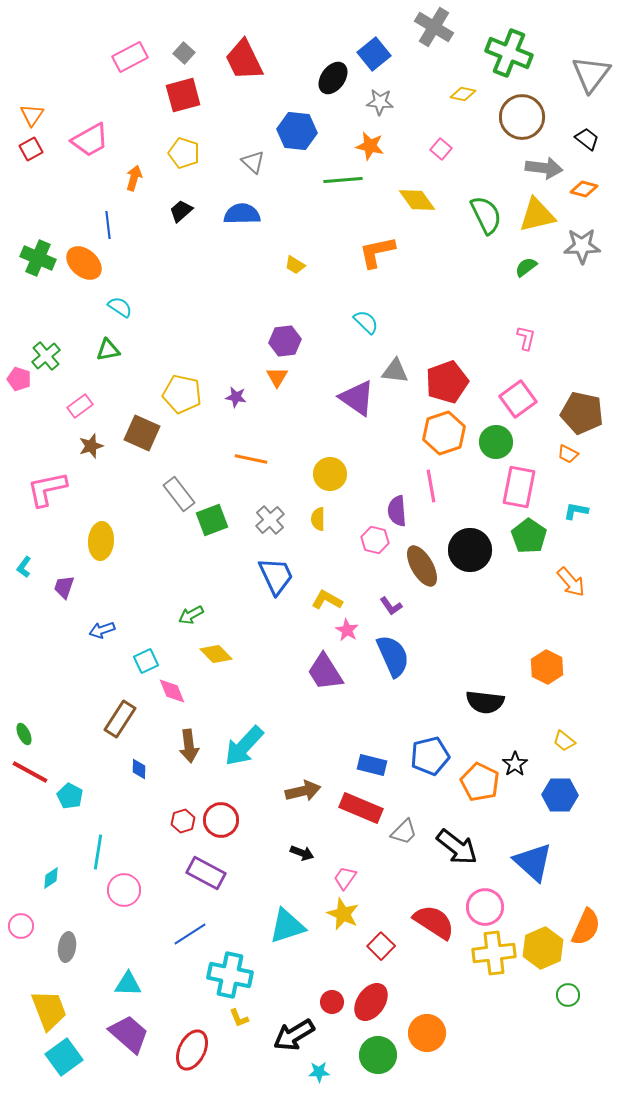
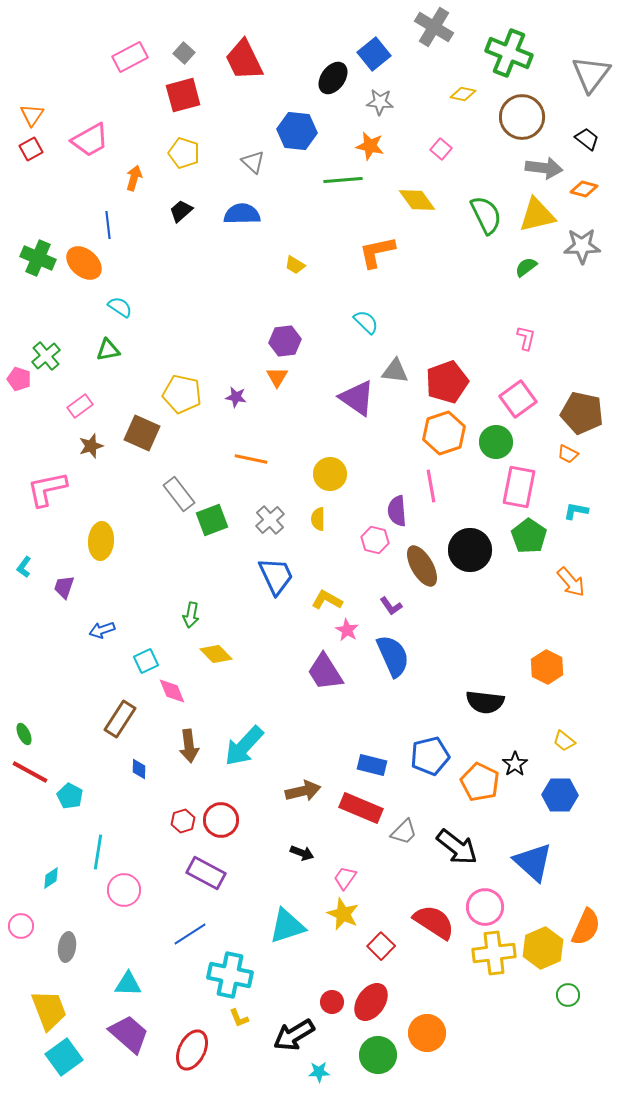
green arrow at (191, 615): rotated 50 degrees counterclockwise
